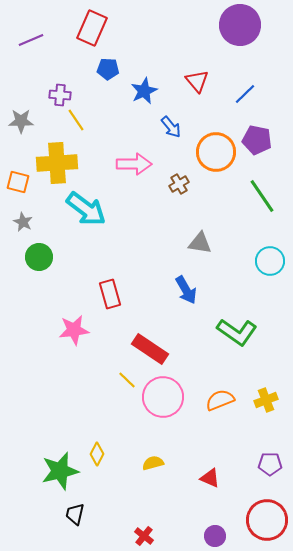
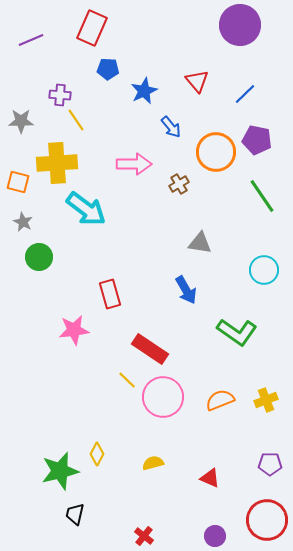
cyan circle at (270, 261): moved 6 px left, 9 px down
